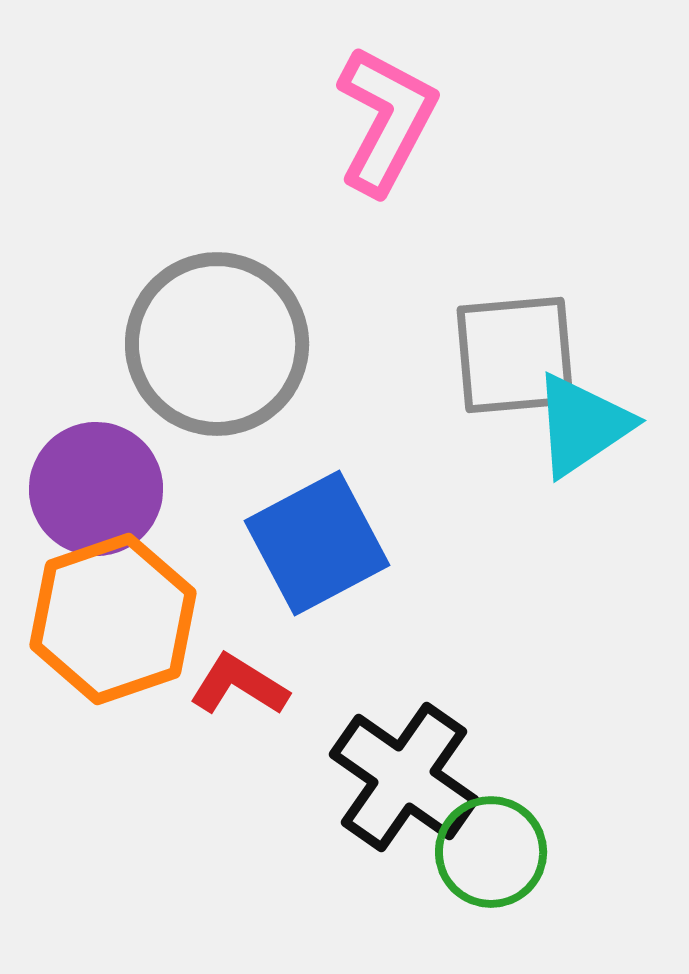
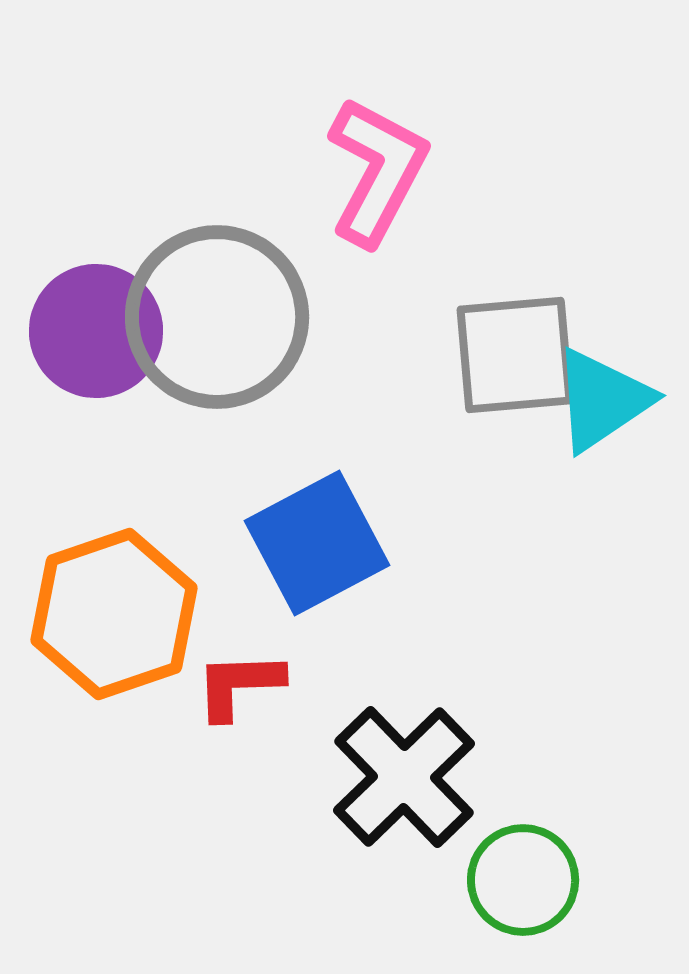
pink L-shape: moved 9 px left, 51 px down
gray circle: moved 27 px up
cyan triangle: moved 20 px right, 25 px up
purple circle: moved 158 px up
orange hexagon: moved 1 px right, 5 px up
red L-shape: rotated 34 degrees counterclockwise
black cross: rotated 11 degrees clockwise
green circle: moved 32 px right, 28 px down
